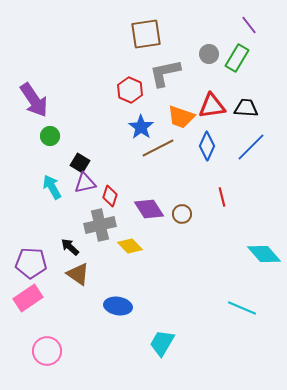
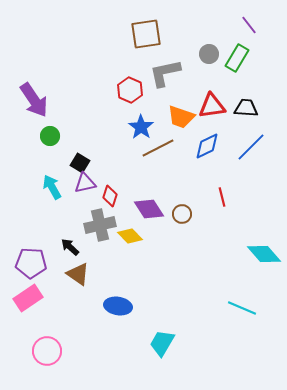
blue diamond: rotated 40 degrees clockwise
yellow diamond: moved 10 px up
